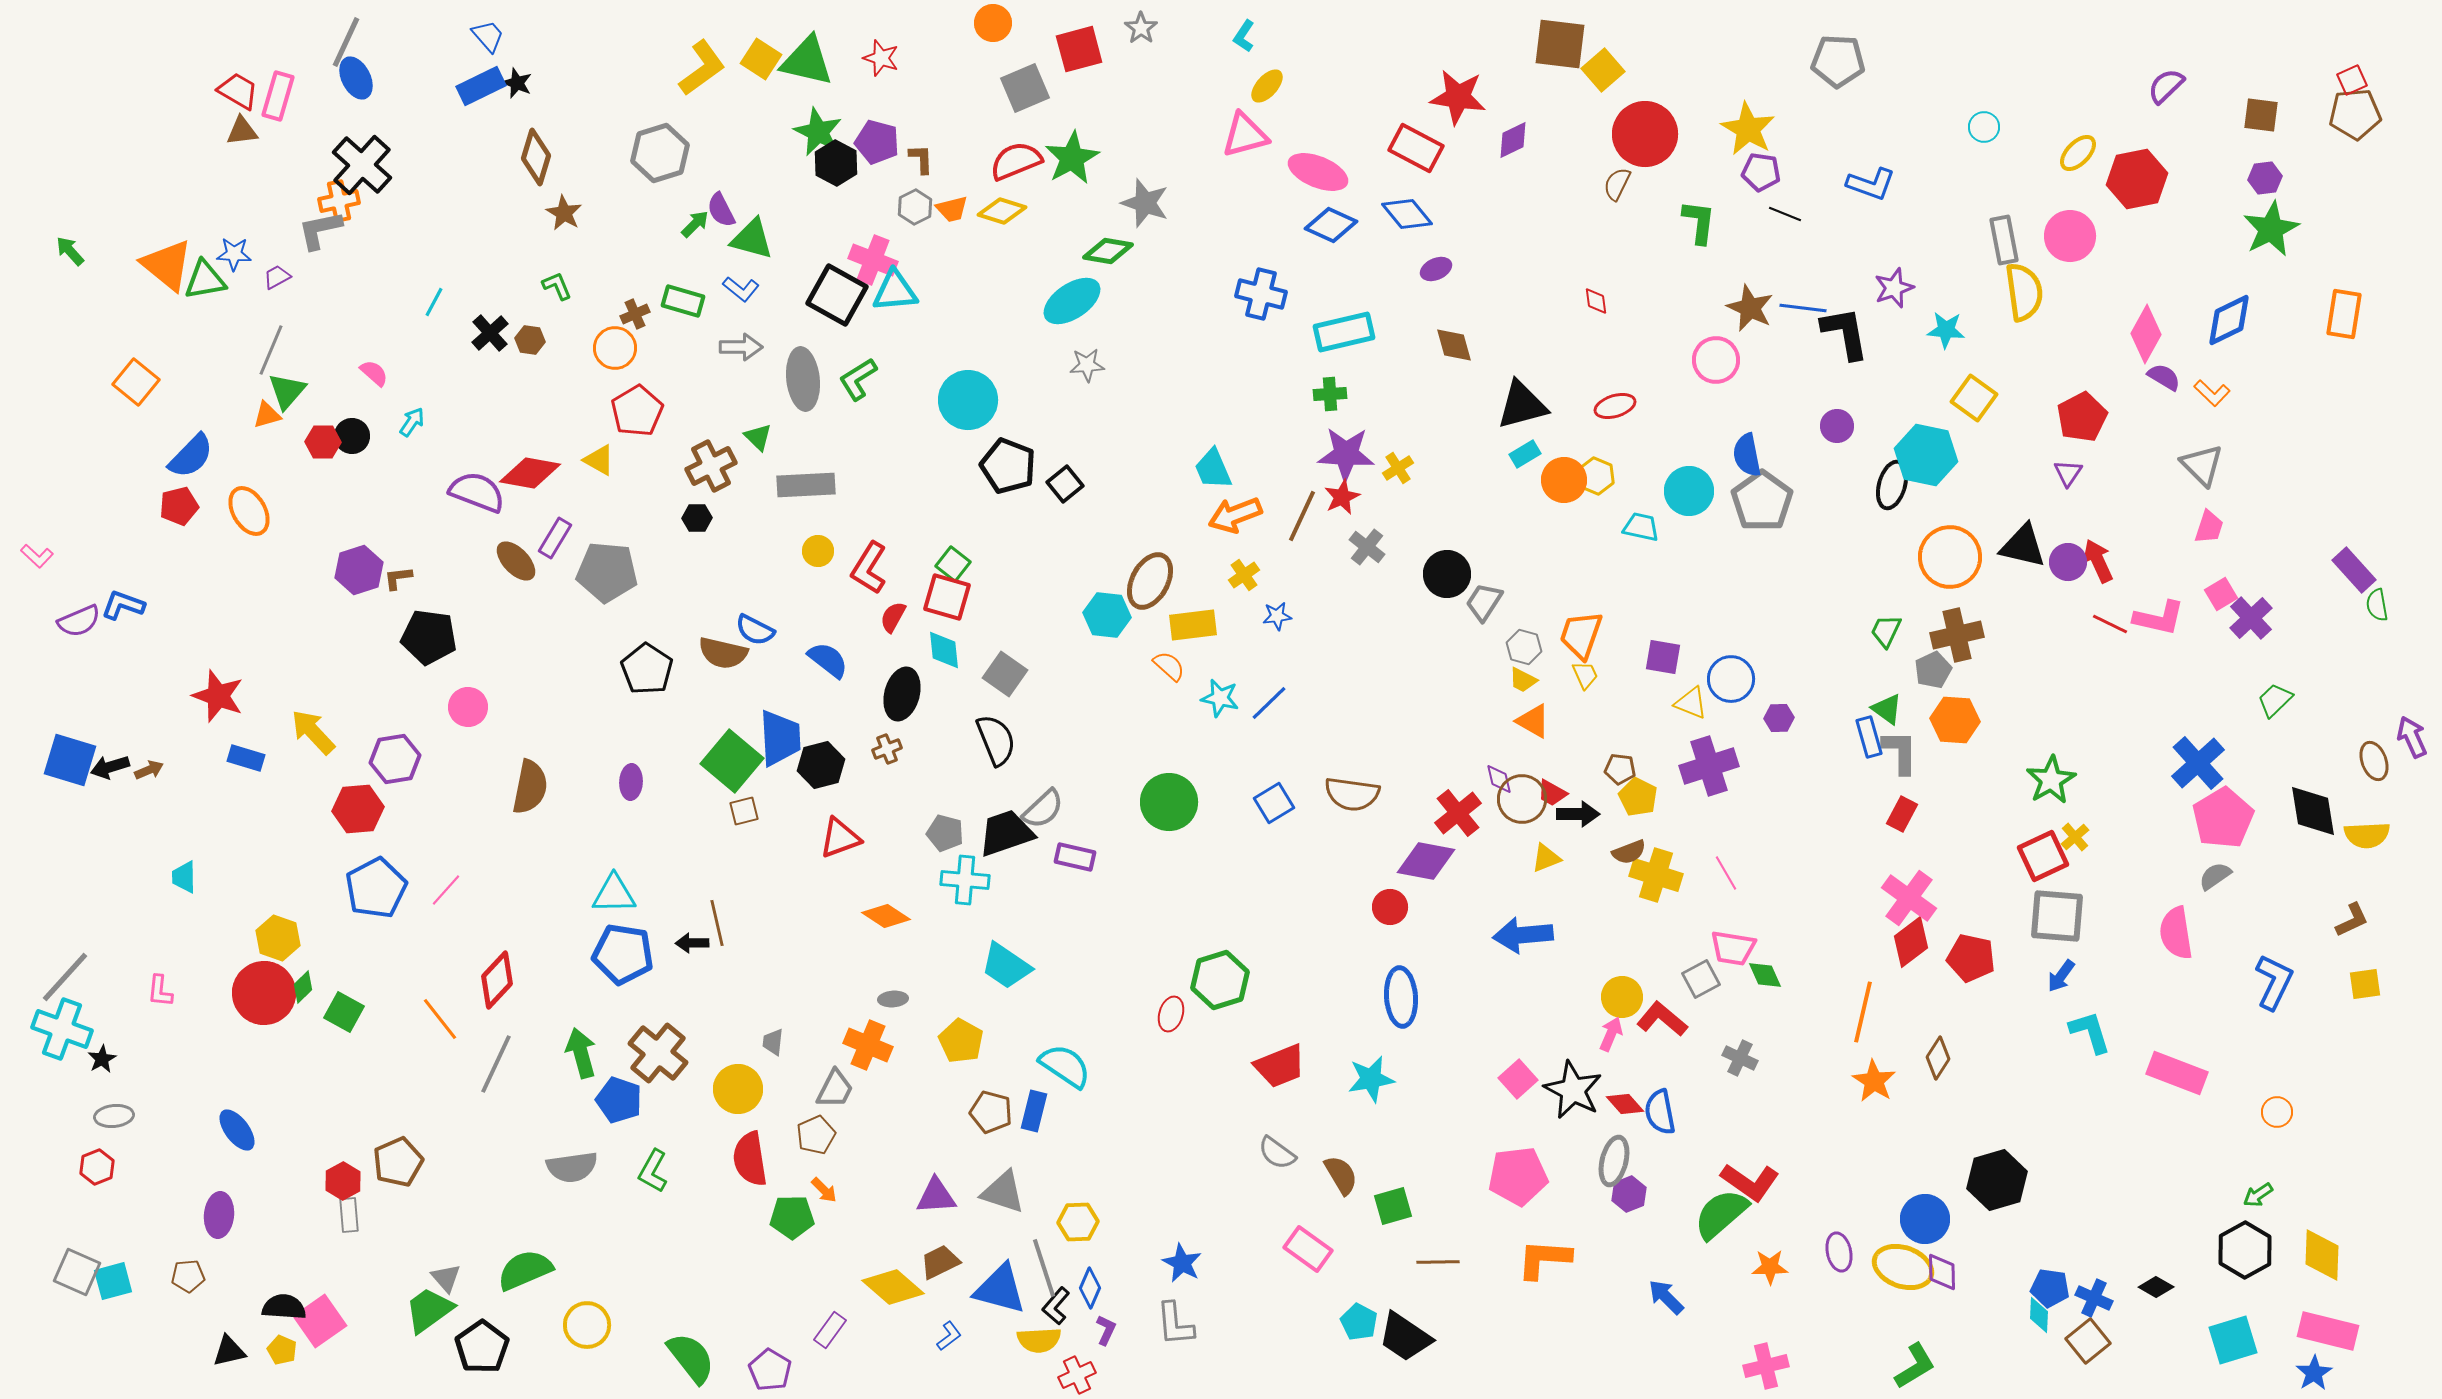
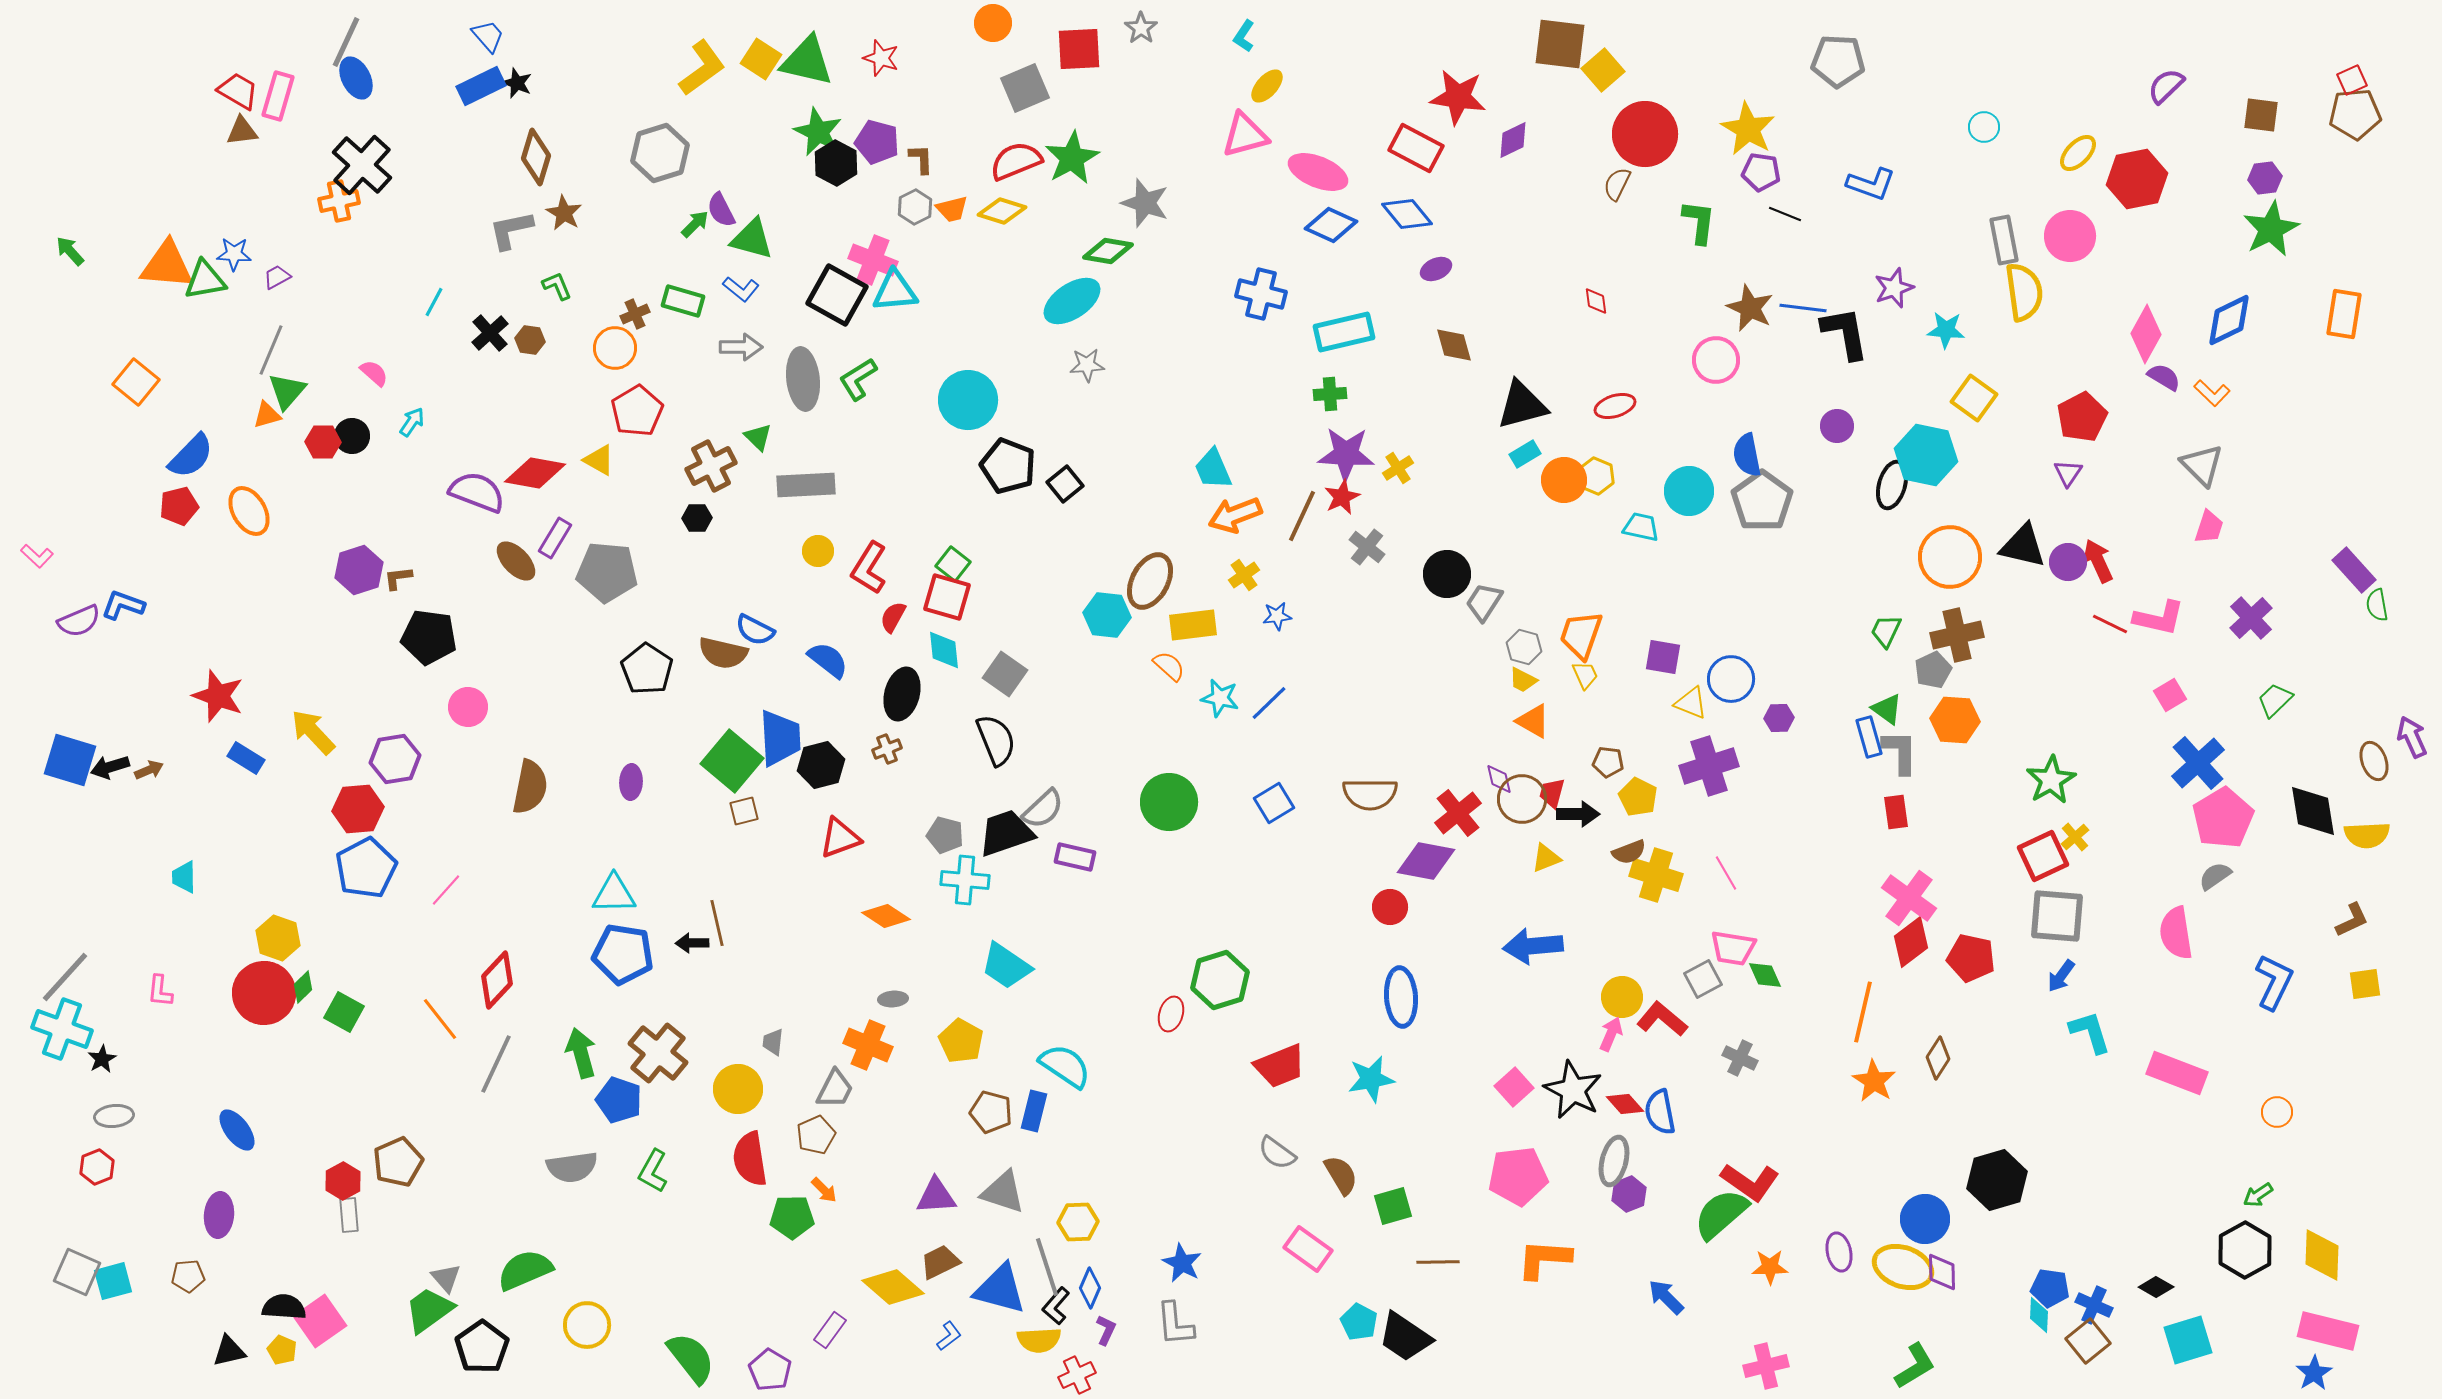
red square at (1079, 49): rotated 12 degrees clockwise
gray L-shape at (320, 230): moved 191 px right
orange triangle at (167, 265): rotated 34 degrees counterclockwise
red diamond at (530, 473): moved 5 px right
pink square at (2221, 594): moved 51 px left, 101 px down
blue rectangle at (246, 758): rotated 15 degrees clockwise
brown pentagon at (1620, 769): moved 12 px left, 7 px up
red trapezoid at (1552, 793): rotated 76 degrees clockwise
brown semicircle at (1352, 794): moved 18 px right; rotated 8 degrees counterclockwise
red rectangle at (1902, 814): moved 6 px left, 2 px up; rotated 36 degrees counterclockwise
gray pentagon at (945, 833): moved 2 px down
blue pentagon at (376, 888): moved 10 px left, 20 px up
blue arrow at (1523, 935): moved 10 px right, 11 px down
gray square at (1701, 979): moved 2 px right
pink square at (1518, 1079): moved 4 px left, 8 px down
gray line at (1044, 1268): moved 3 px right, 1 px up
blue cross at (2094, 1298): moved 7 px down
cyan square at (2233, 1340): moved 45 px left
